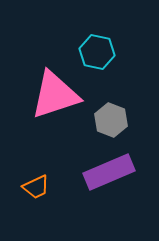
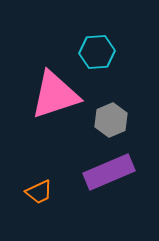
cyan hexagon: rotated 16 degrees counterclockwise
gray hexagon: rotated 16 degrees clockwise
orange trapezoid: moved 3 px right, 5 px down
